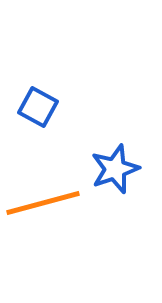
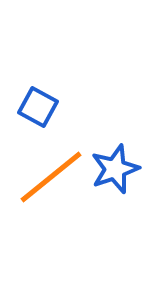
orange line: moved 8 px right, 26 px up; rotated 24 degrees counterclockwise
